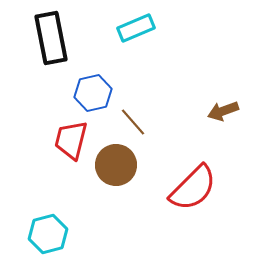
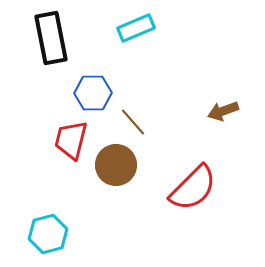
blue hexagon: rotated 12 degrees clockwise
